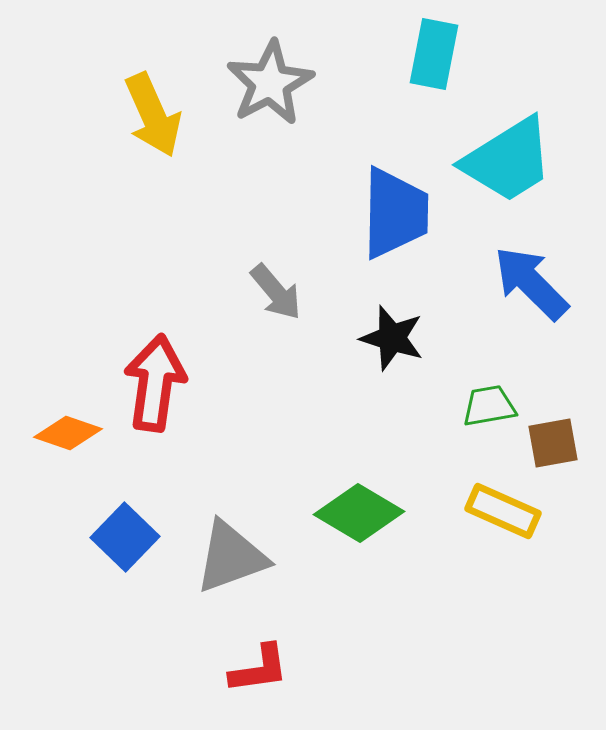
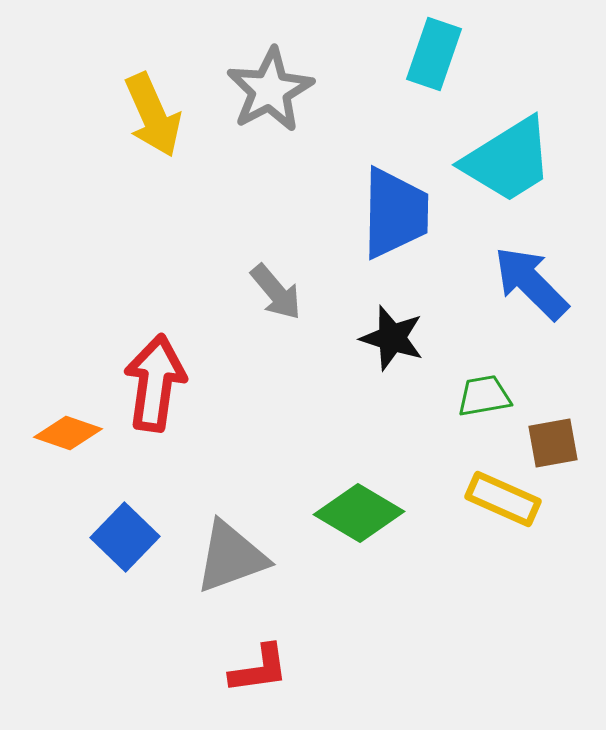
cyan rectangle: rotated 8 degrees clockwise
gray star: moved 7 px down
green trapezoid: moved 5 px left, 10 px up
yellow rectangle: moved 12 px up
